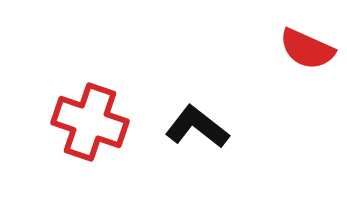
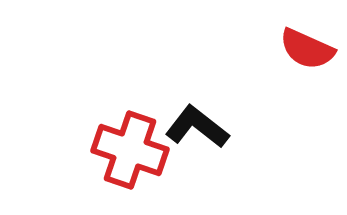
red cross: moved 40 px right, 28 px down
